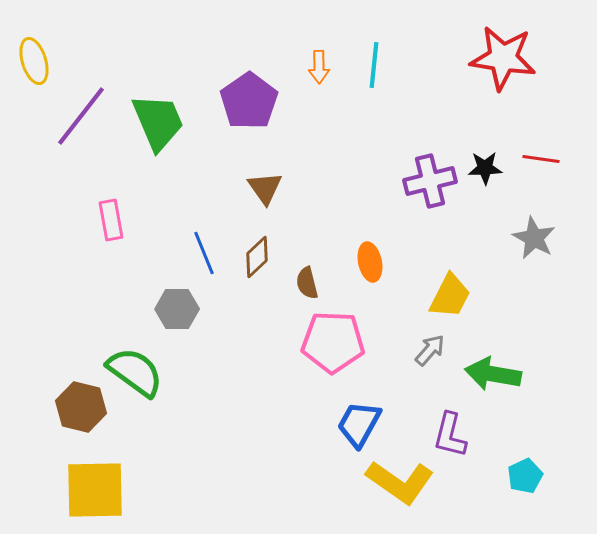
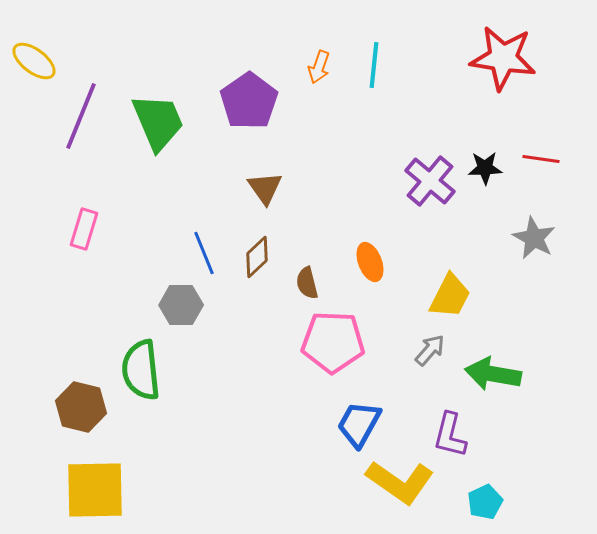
yellow ellipse: rotated 36 degrees counterclockwise
orange arrow: rotated 20 degrees clockwise
purple line: rotated 16 degrees counterclockwise
purple cross: rotated 36 degrees counterclockwise
pink rectangle: moved 27 px left, 9 px down; rotated 27 degrees clockwise
orange ellipse: rotated 9 degrees counterclockwise
gray hexagon: moved 4 px right, 4 px up
green semicircle: moved 6 px right, 2 px up; rotated 132 degrees counterclockwise
cyan pentagon: moved 40 px left, 26 px down
